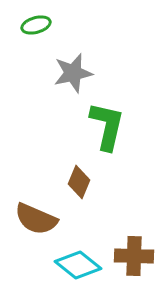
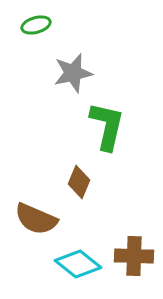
cyan diamond: moved 1 px up
